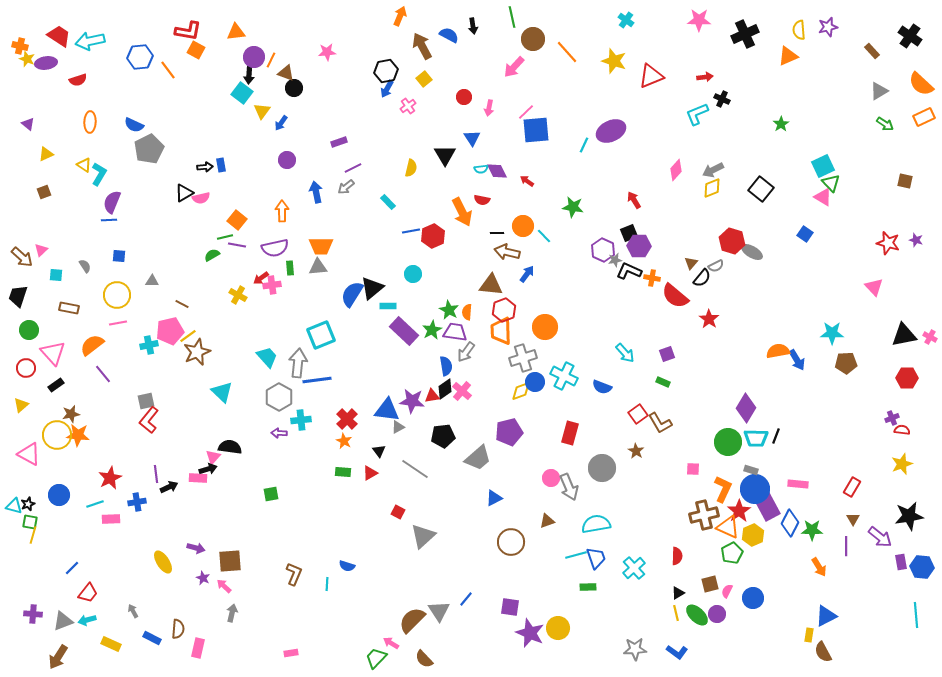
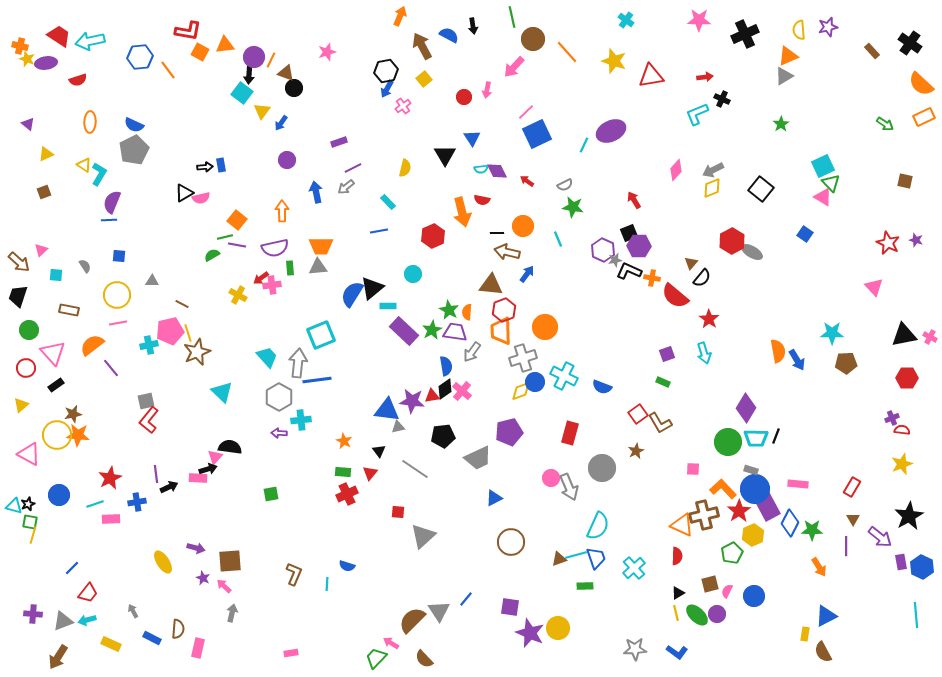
orange triangle at (236, 32): moved 11 px left, 13 px down
black cross at (910, 36): moved 7 px down
orange square at (196, 50): moved 4 px right, 2 px down
pink star at (327, 52): rotated 12 degrees counterclockwise
red triangle at (651, 76): rotated 12 degrees clockwise
gray triangle at (879, 91): moved 95 px left, 15 px up
pink cross at (408, 106): moved 5 px left
pink arrow at (489, 108): moved 2 px left, 18 px up
blue square at (536, 130): moved 1 px right, 4 px down; rotated 20 degrees counterclockwise
gray pentagon at (149, 149): moved 15 px left, 1 px down
yellow semicircle at (411, 168): moved 6 px left
orange arrow at (462, 212): rotated 12 degrees clockwise
blue line at (411, 231): moved 32 px left
cyan line at (544, 236): moved 14 px right, 3 px down; rotated 21 degrees clockwise
red hexagon at (732, 241): rotated 15 degrees clockwise
red star at (888, 243): rotated 10 degrees clockwise
brown arrow at (22, 257): moved 3 px left, 5 px down
gray semicircle at (716, 266): moved 151 px left, 81 px up
brown rectangle at (69, 308): moved 2 px down
yellow line at (188, 336): moved 3 px up; rotated 72 degrees counterclockwise
orange semicircle at (778, 351): rotated 90 degrees clockwise
gray arrow at (466, 352): moved 6 px right
cyan arrow at (625, 353): moved 79 px right; rotated 25 degrees clockwise
purple line at (103, 374): moved 8 px right, 6 px up
brown star at (71, 414): moved 2 px right
red cross at (347, 419): moved 75 px down; rotated 20 degrees clockwise
gray triangle at (398, 427): rotated 16 degrees clockwise
brown star at (636, 451): rotated 14 degrees clockwise
pink triangle at (213, 457): moved 2 px right
gray trapezoid at (478, 458): rotated 16 degrees clockwise
red triangle at (370, 473): rotated 21 degrees counterclockwise
orange L-shape at (723, 489): rotated 68 degrees counterclockwise
red square at (398, 512): rotated 24 degrees counterclockwise
black star at (909, 516): rotated 20 degrees counterclockwise
brown triangle at (547, 521): moved 12 px right, 38 px down
cyan semicircle at (596, 524): moved 2 px right, 2 px down; rotated 124 degrees clockwise
orange triangle at (728, 527): moved 46 px left, 2 px up
blue hexagon at (922, 567): rotated 20 degrees clockwise
green rectangle at (588, 587): moved 3 px left, 1 px up
blue circle at (753, 598): moved 1 px right, 2 px up
yellow rectangle at (809, 635): moved 4 px left, 1 px up
